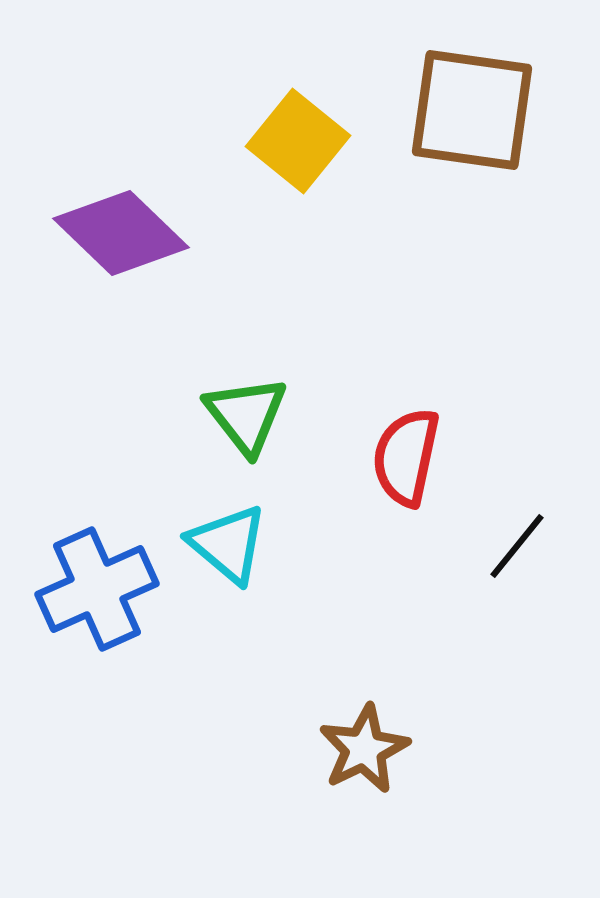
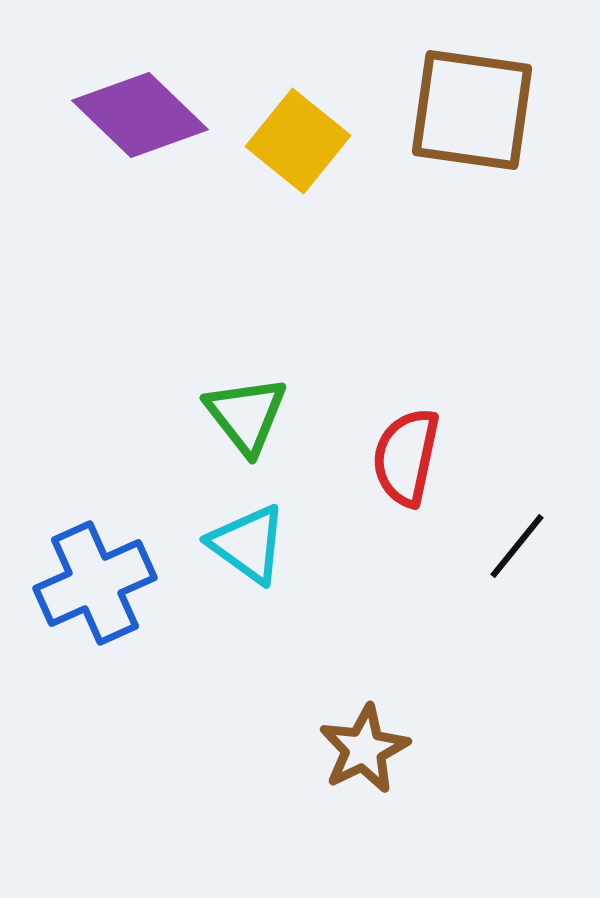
purple diamond: moved 19 px right, 118 px up
cyan triangle: moved 20 px right; rotated 4 degrees counterclockwise
blue cross: moved 2 px left, 6 px up
